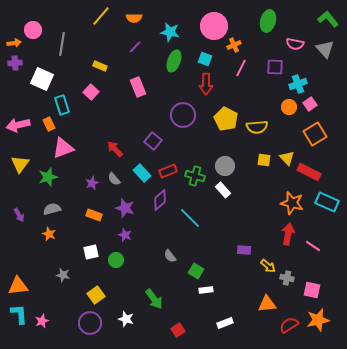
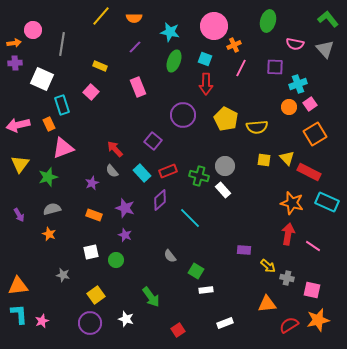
green cross at (195, 176): moved 4 px right
gray semicircle at (114, 179): moved 2 px left, 8 px up
green arrow at (154, 299): moved 3 px left, 2 px up
